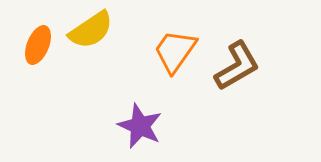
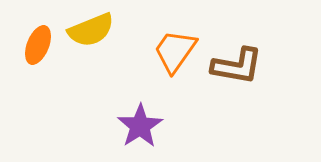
yellow semicircle: rotated 12 degrees clockwise
brown L-shape: rotated 40 degrees clockwise
purple star: rotated 15 degrees clockwise
